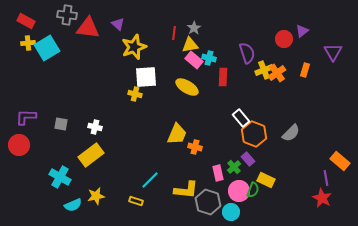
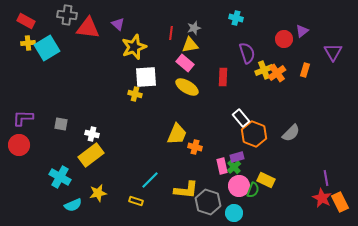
gray star at (194, 28): rotated 16 degrees clockwise
red line at (174, 33): moved 3 px left
cyan cross at (209, 58): moved 27 px right, 40 px up
pink rectangle at (194, 60): moved 9 px left, 3 px down
purple L-shape at (26, 117): moved 3 px left, 1 px down
white cross at (95, 127): moved 3 px left, 7 px down
purple rectangle at (248, 159): moved 11 px left, 2 px up; rotated 64 degrees counterclockwise
orange rectangle at (340, 161): moved 41 px down; rotated 24 degrees clockwise
pink rectangle at (218, 173): moved 4 px right, 7 px up
pink circle at (239, 191): moved 5 px up
yellow star at (96, 196): moved 2 px right, 3 px up
cyan circle at (231, 212): moved 3 px right, 1 px down
